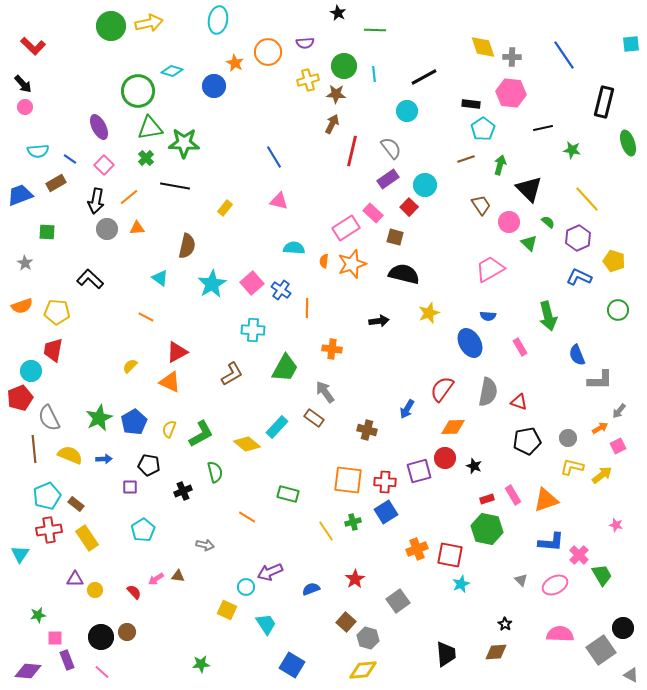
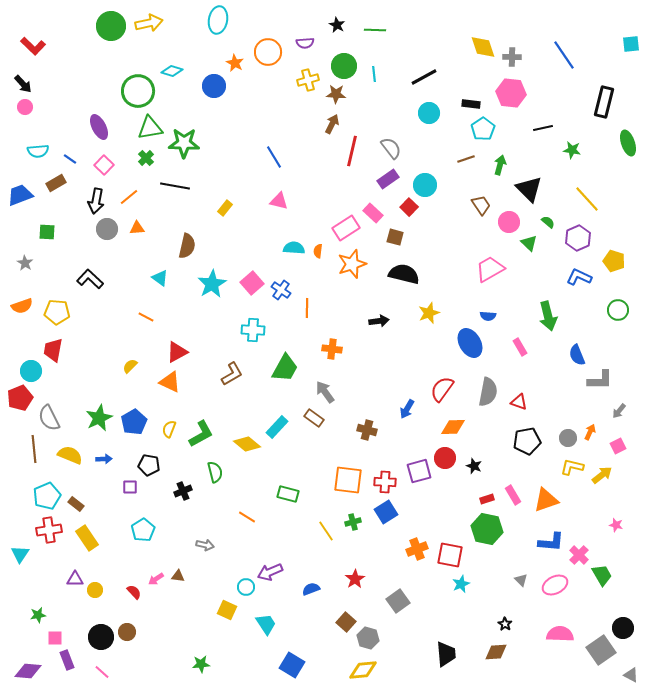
black star at (338, 13): moved 1 px left, 12 px down
cyan circle at (407, 111): moved 22 px right, 2 px down
orange semicircle at (324, 261): moved 6 px left, 10 px up
orange arrow at (600, 428): moved 10 px left, 4 px down; rotated 35 degrees counterclockwise
